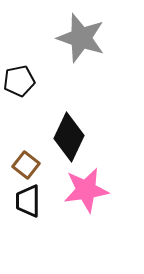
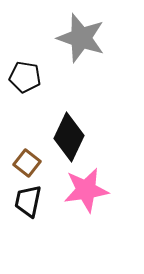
black pentagon: moved 6 px right, 4 px up; rotated 20 degrees clockwise
brown square: moved 1 px right, 2 px up
black trapezoid: rotated 12 degrees clockwise
